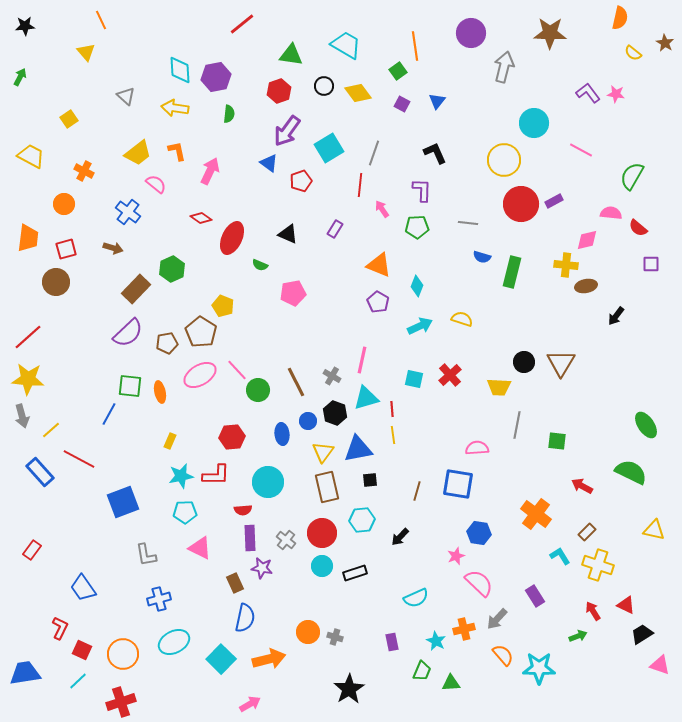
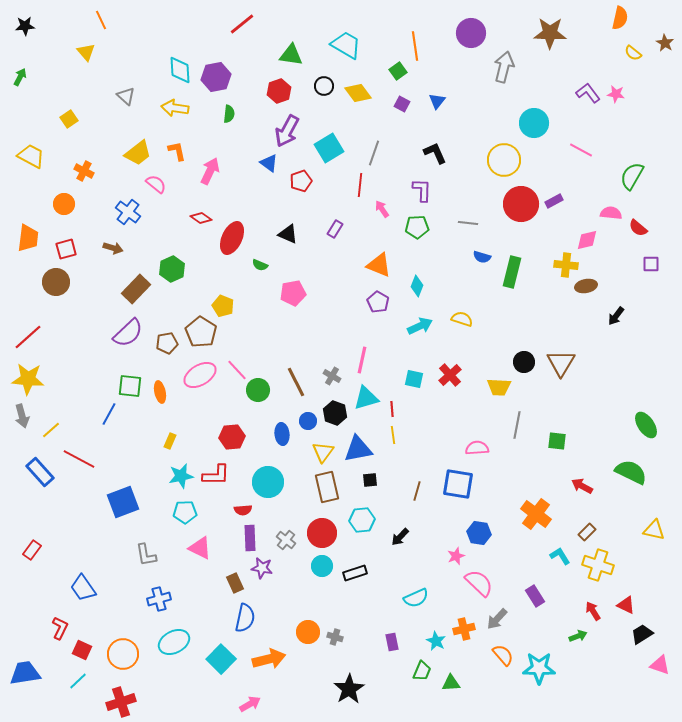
purple arrow at (287, 131): rotated 8 degrees counterclockwise
